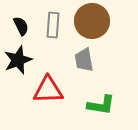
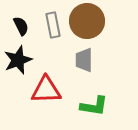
brown circle: moved 5 px left
gray rectangle: rotated 15 degrees counterclockwise
gray trapezoid: rotated 10 degrees clockwise
red triangle: moved 2 px left
green L-shape: moved 7 px left, 1 px down
